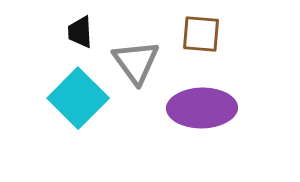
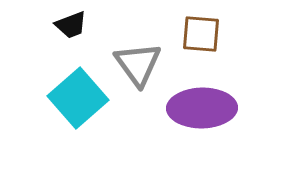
black trapezoid: moved 9 px left, 7 px up; rotated 108 degrees counterclockwise
gray triangle: moved 2 px right, 2 px down
cyan square: rotated 4 degrees clockwise
